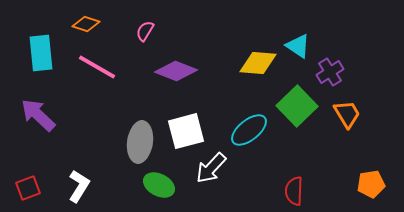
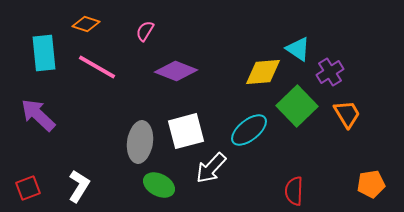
cyan triangle: moved 3 px down
cyan rectangle: moved 3 px right
yellow diamond: moved 5 px right, 9 px down; rotated 9 degrees counterclockwise
